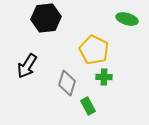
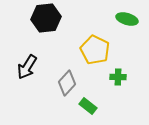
yellow pentagon: moved 1 px right
black arrow: moved 1 px down
green cross: moved 14 px right
gray diamond: rotated 25 degrees clockwise
green rectangle: rotated 24 degrees counterclockwise
